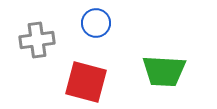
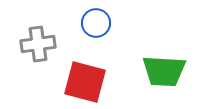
gray cross: moved 1 px right, 4 px down
red square: moved 1 px left
